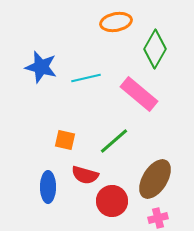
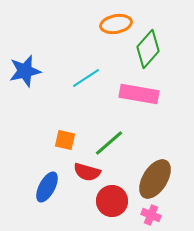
orange ellipse: moved 2 px down
green diamond: moved 7 px left; rotated 12 degrees clockwise
blue star: moved 16 px left, 4 px down; rotated 28 degrees counterclockwise
cyan line: rotated 20 degrees counterclockwise
pink rectangle: rotated 30 degrees counterclockwise
green line: moved 5 px left, 2 px down
red semicircle: moved 2 px right, 3 px up
blue ellipse: moved 1 px left; rotated 28 degrees clockwise
pink cross: moved 7 px left, 3 px up; rotated 36 degrees clockwise
